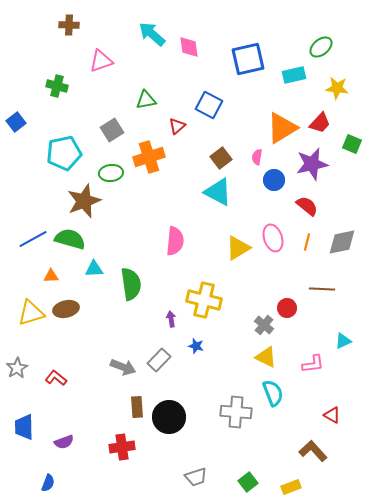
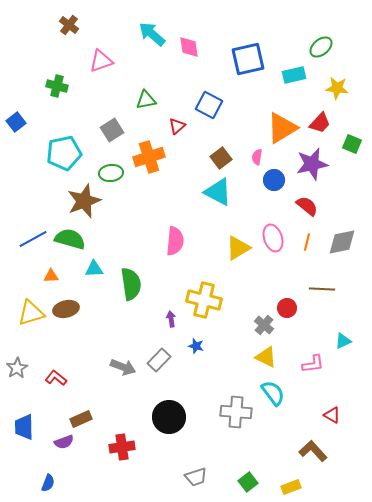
brown cross at (69, 25): rotated 36 degrees clockwise
cyan semicircle at (273, 393): rotated 16 degrees counterclockwise
brown rectangle at (137, 407): moved 56 px left, 12 px down; rotated 70 degrees clockwise
